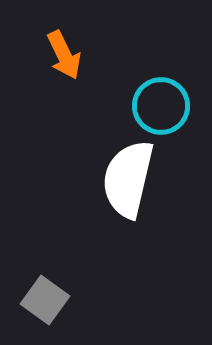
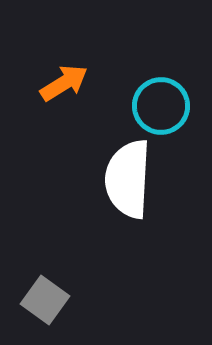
orange arrow: moved 28 px down; rotated 96 degrees counterclockwise
white semicircle: rotated 10 degrees counterclockwise
